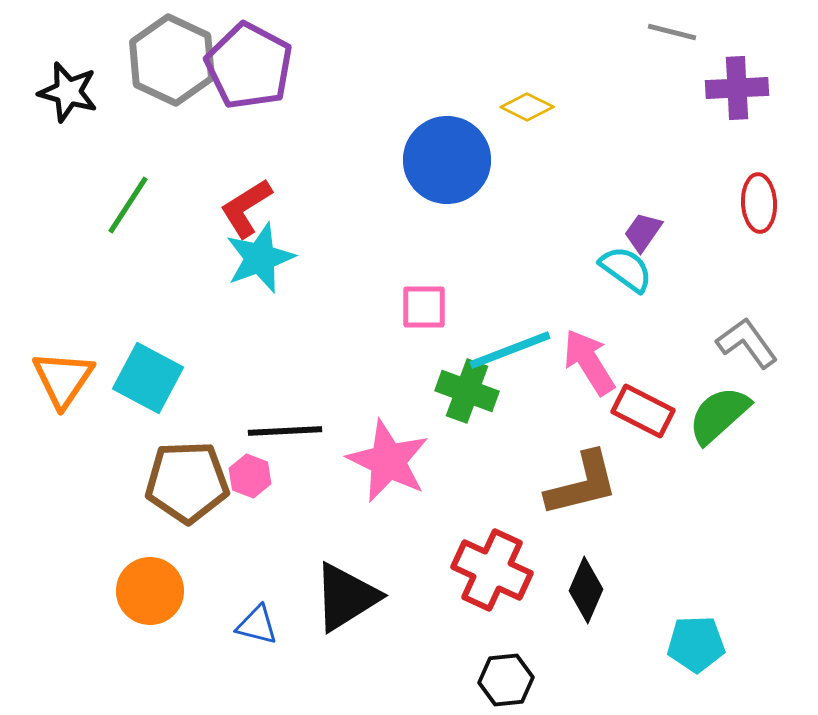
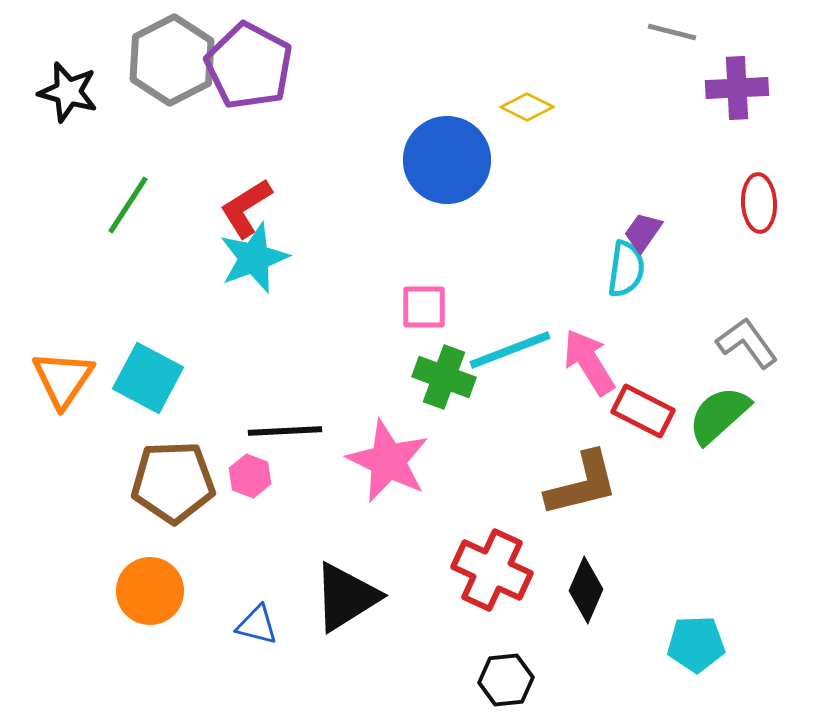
gray hexagon: rotated 8 degrees clockwise
cyan star: moved 6 px left
cyan semicircle: rotated 62 degrees clockwise
green cross: moved 23 px left, 14 px up
brown pentagon: moved 14 px left
